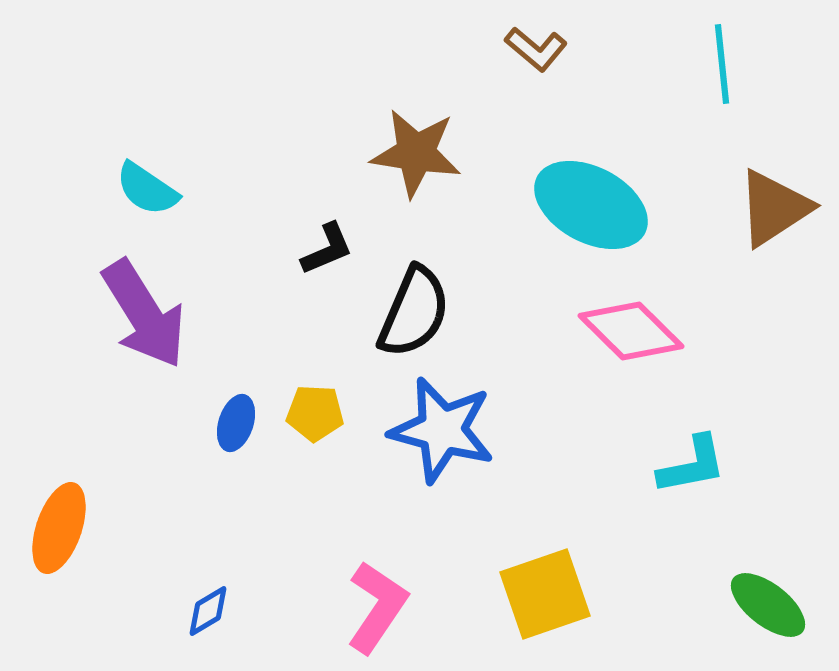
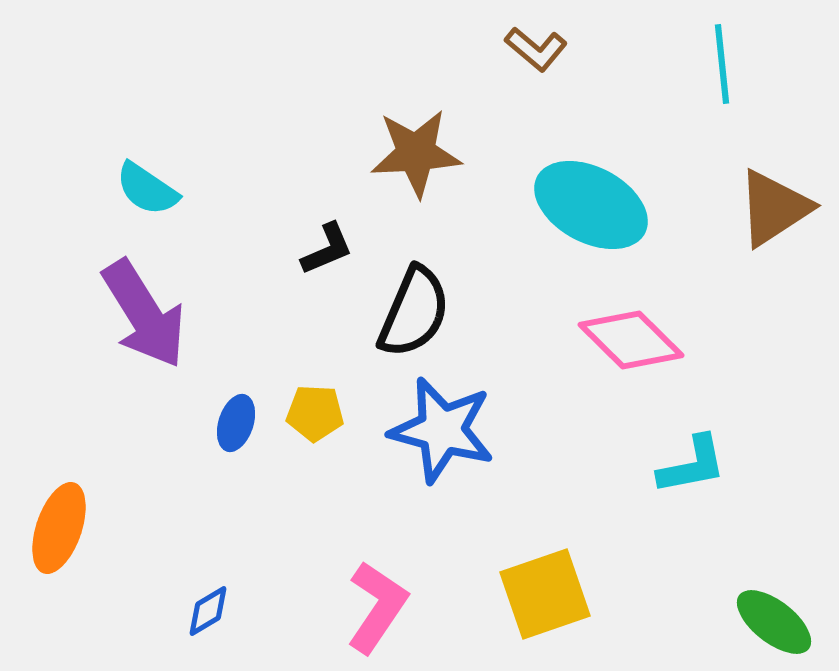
brown star: rotated 12 degrees counterclockwise
pink diamond: moved 9 px down
green ellipse: moved 6 px right, 17 px down
